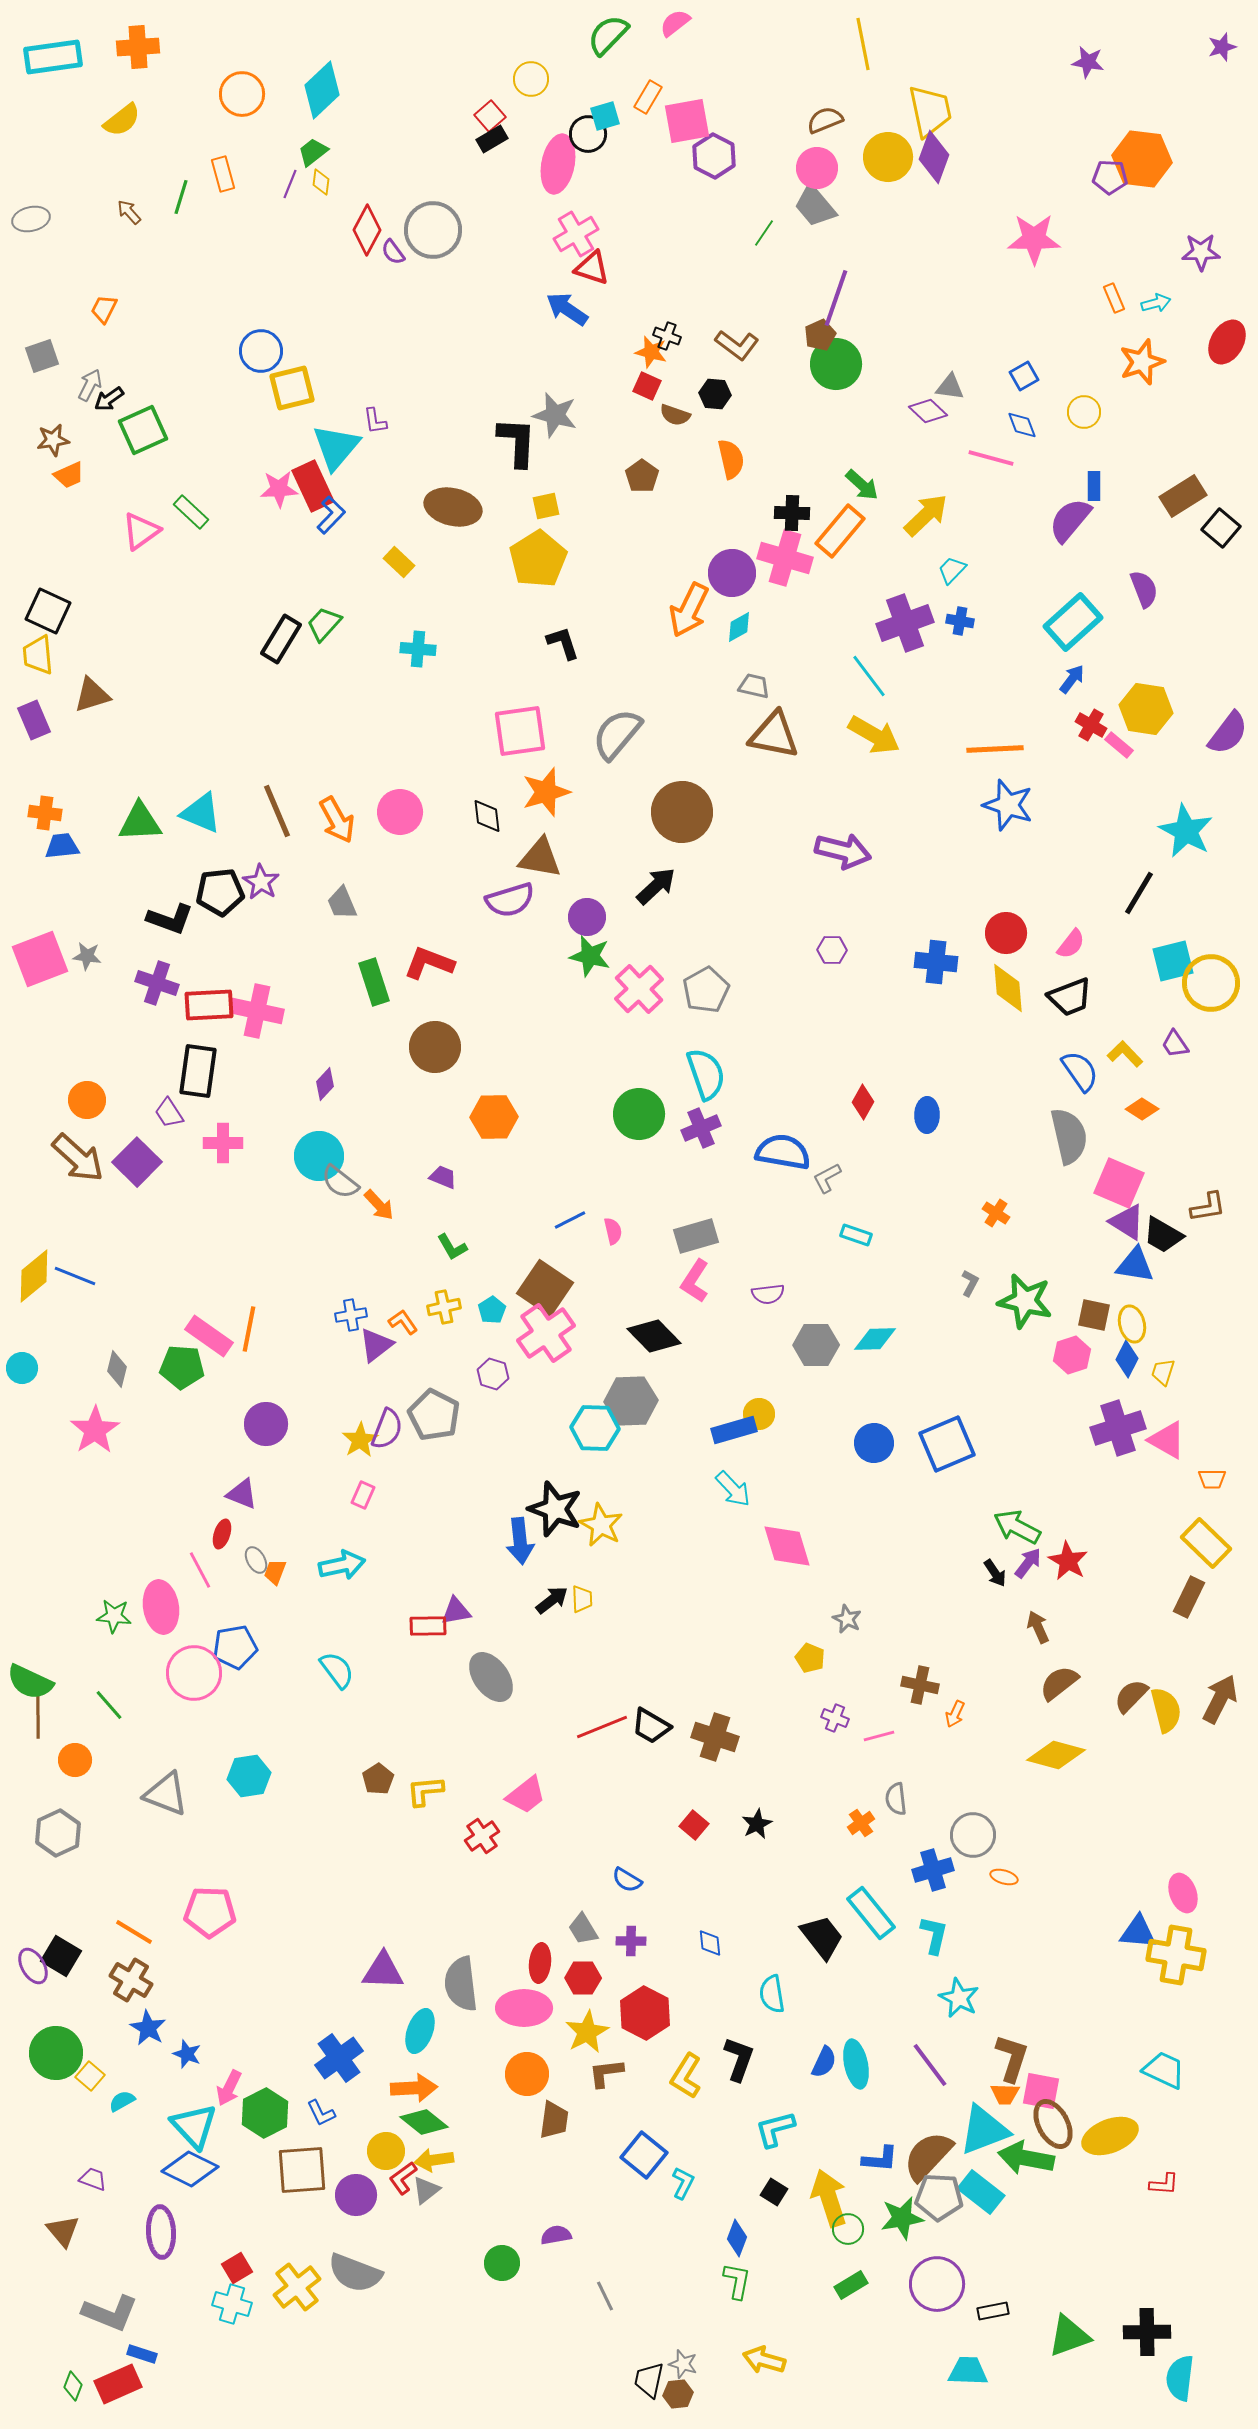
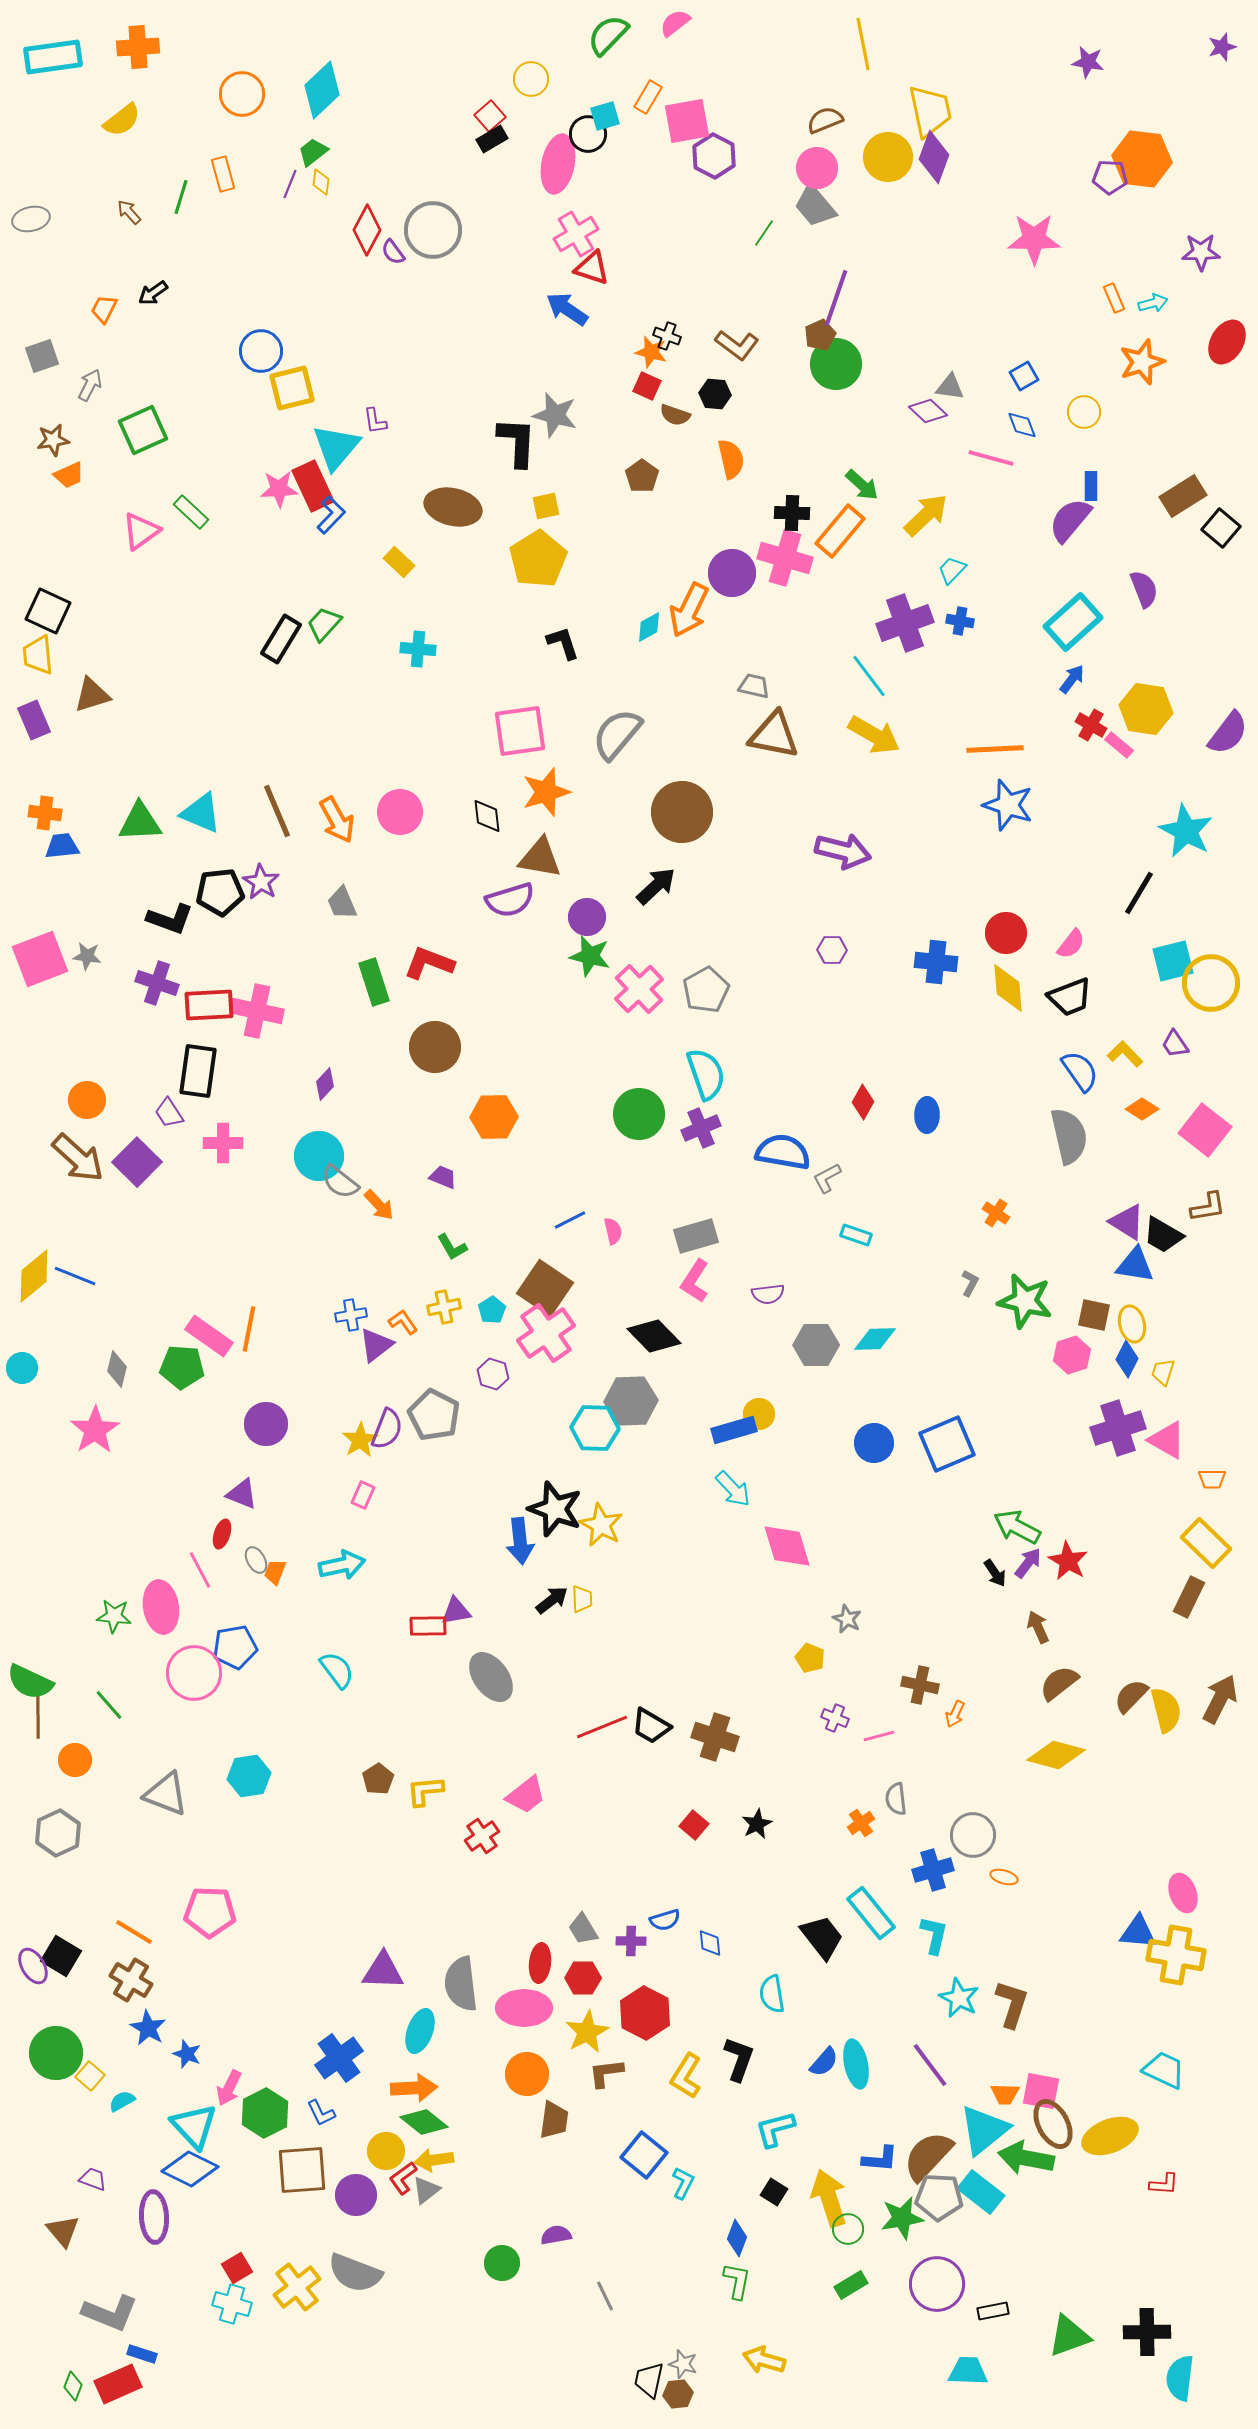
cyan arrow at (1156, 303): moved 3 px left
black arrow at (109, 399): moved 44 px right, 106 px up
blue rectangle at (1094, 486): moved 3 px left
cyan diamond at (739, 627): moved 90 px left
pink square at (1119, 1183): moved 86 px right, 53 px up; rotated 15 degrees clockwise
blue semicircle at (627, 1880): moved 38 px right, 40 px down; rotated 48 degrees counterclockwise
brown L-shape at (1012, 2058): moved 54 px up
blue semicircle at (824, 2062): rotated 16 degrees clockwise
cyan triangle at (984, 2130): rotated 18 degrees counterclockwise
purple ellipse at (161, 2232): moved 7 px left, 15 px up
